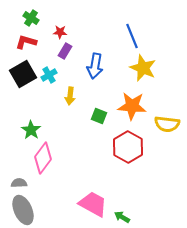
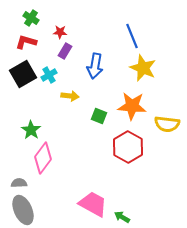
yellow arrow: rotated 90 degrees counterclockwise
